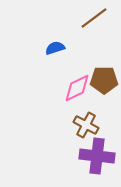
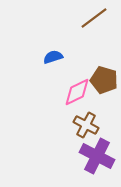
blue semicircle: moved 2 px left, 9 px down
brown pentagon: rotated 16 degrees clockwise
pink diamond: moved 4 px down
purple cross: rotated 20 degrees clockwise
